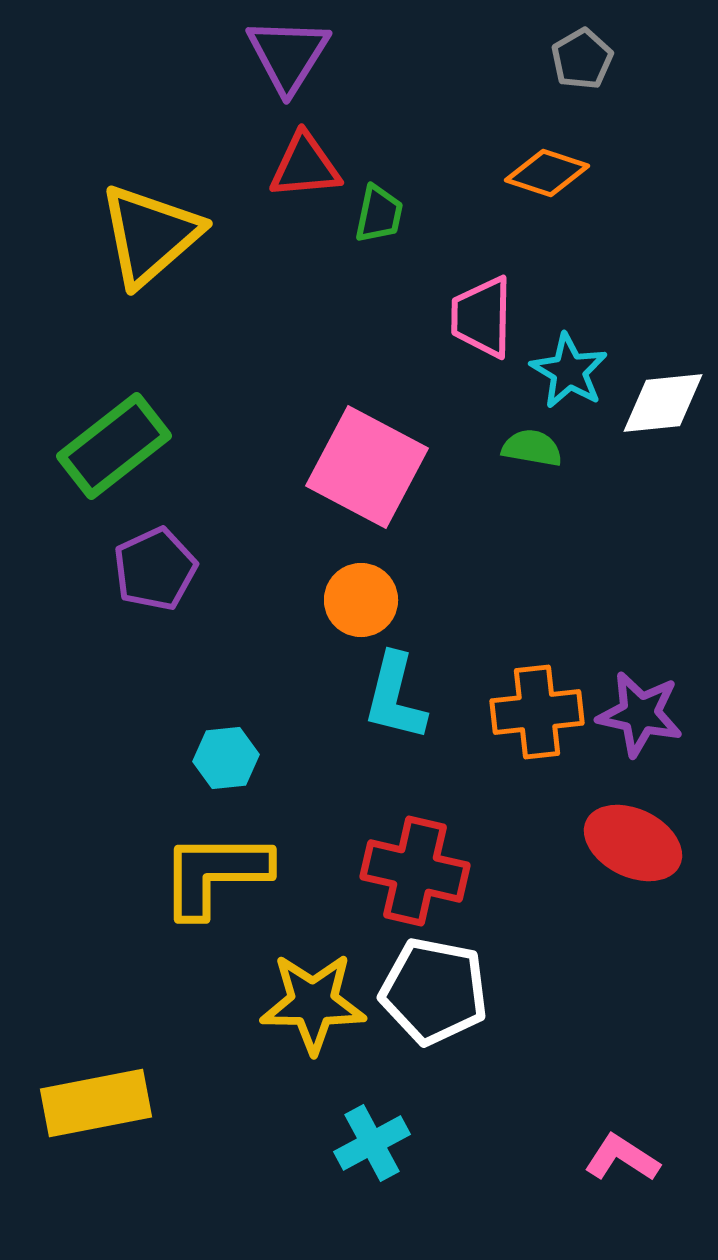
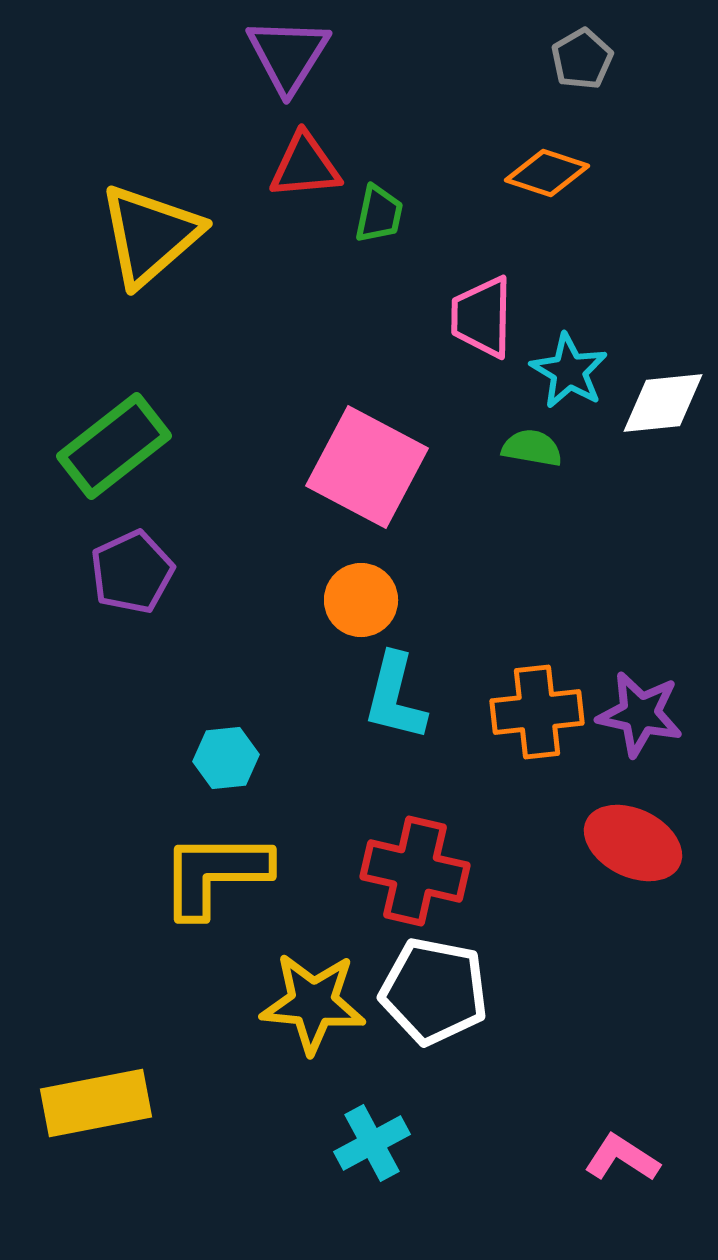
purple pentagon: moved 23 px left, 3 px down
yellow star: rotated 4 degrees clockwise
